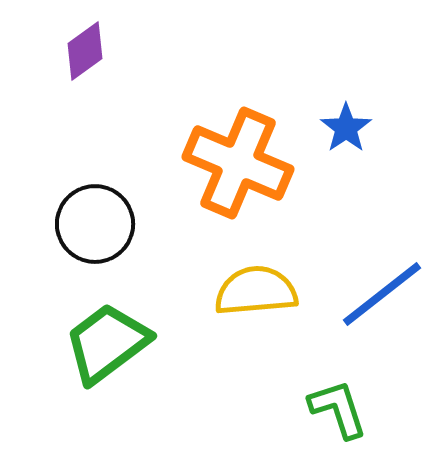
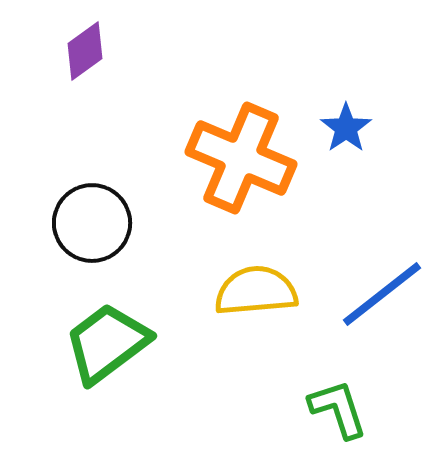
orange cross: moved 3 px right, 5 px up
black circle: moved 3 px left, 1 px up
